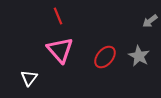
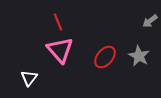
red line: moved 6 px down
